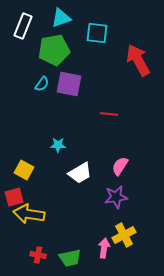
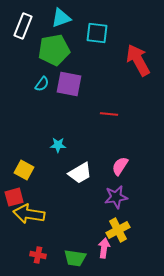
yellow cross: moved 6 px left, 5 px up
green trapezoid: moved 5 px right; rotated 20 degrees clockwise
